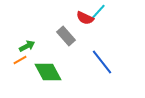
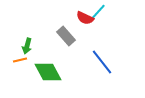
green arrow: rotated 133 degrees clockwise
orange line: rotated 16 degrees clockwise
